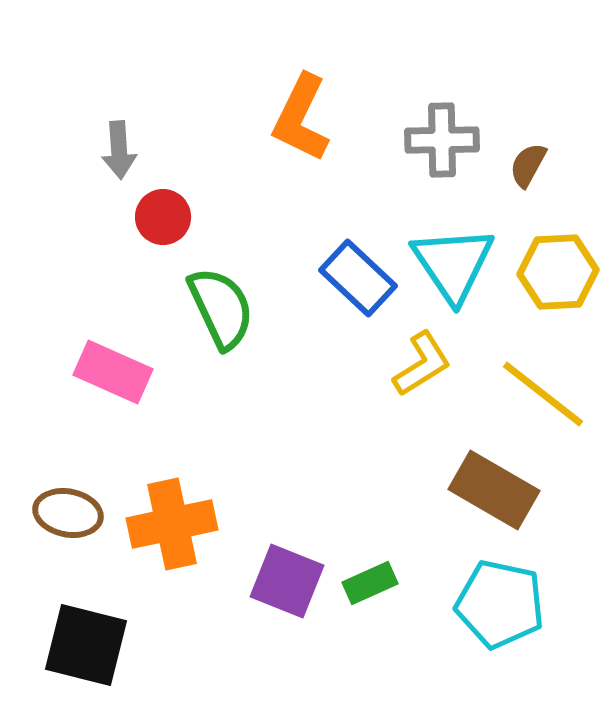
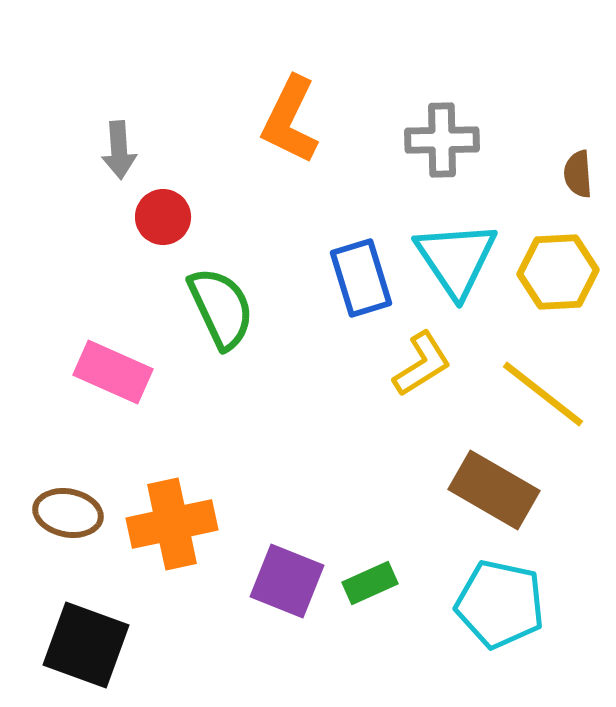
orange L-shape: moved 11 px left, 2 px down
brown semicircle: moved 50 px right, 9 px down; rotated 33 degrees counterclockwise
cyan triangle: moved 3 px right, 5 px up
blue rectangle: moved 3 px right; rotated 30 degrees clockwise
black square: rotated 6 degrees clockwise
